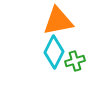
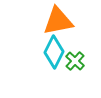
green cross: rotated 30 degrees counterclockwise
